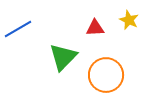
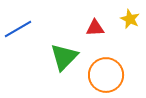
yellow star: moved 1 px right, 1 px up
green triangle: moved 1 px right
